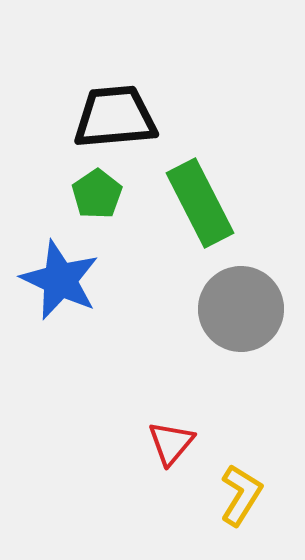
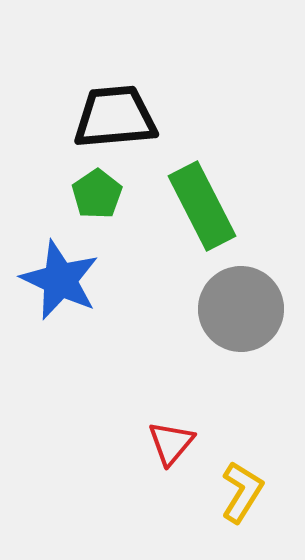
green rectangle: moved 2 px right, 3 px down
yellow L-shape: moved 1 px right, 3 px up
